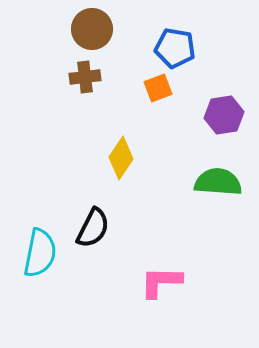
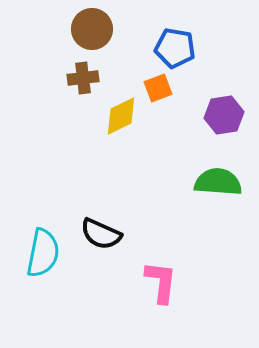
brown cross: moved 2 px left, 1 px down
yellow diamond: moved 42 px up; rotated 30 degrees clockwise
black semicircle: moved 8 px right, 6 px down; rotated 87 degrees clockwise
cyan semicircle: moved 3 px right
pink L-shape: rotated 96 degrees clockwise
